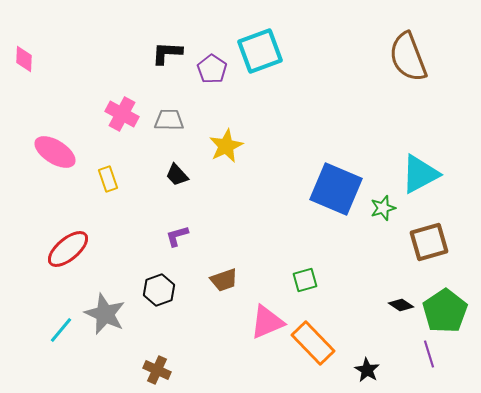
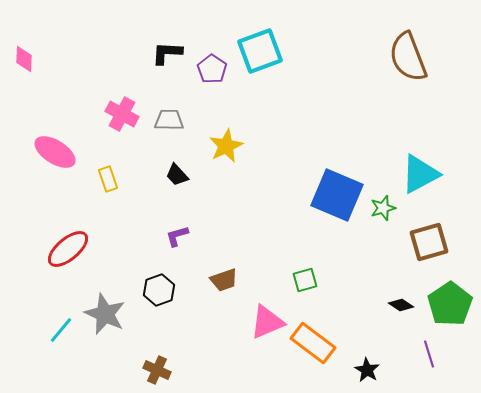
blue square: moved 1 px right, 6 px down
green pentagon: moved 5 px right, 7 px up
orange rectangle: rotated 9 degrees counterclockwise
